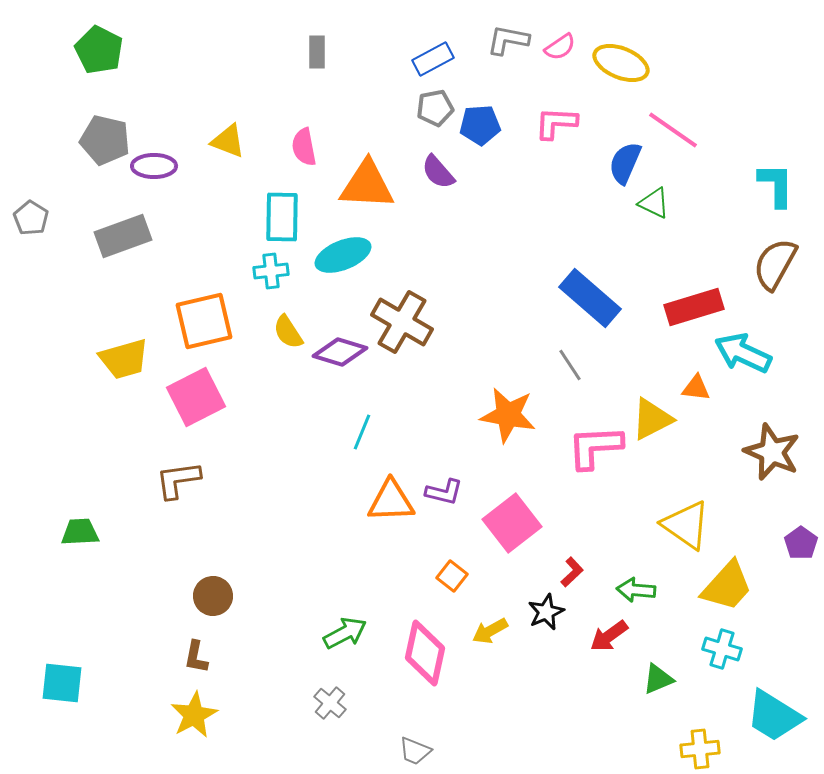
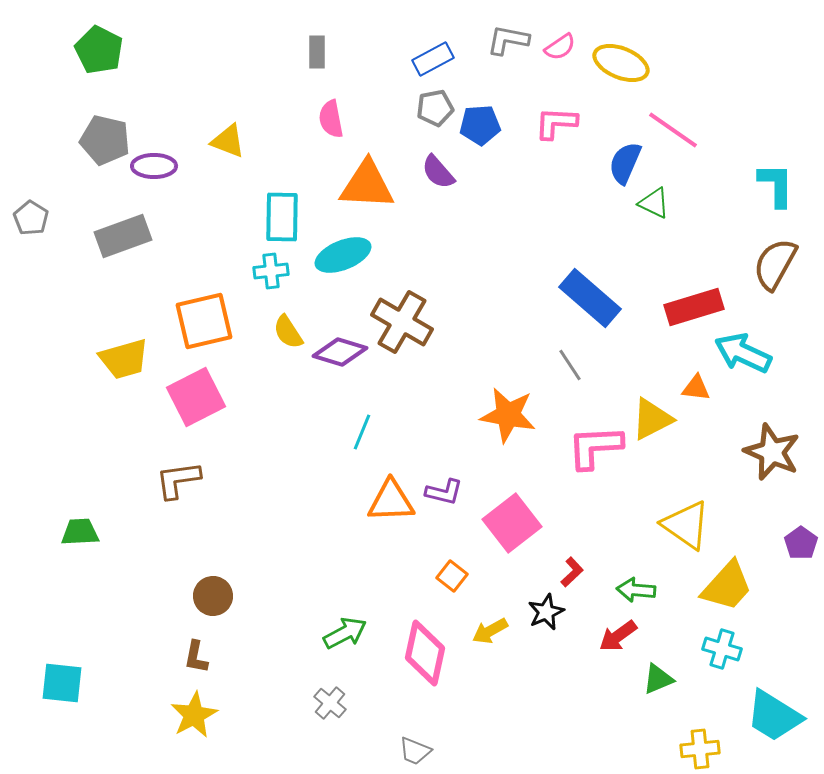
pink semicircle at (304, 147): moved 27 px right, 28 px up
red arrow at (609, 636): moved 9 px right
